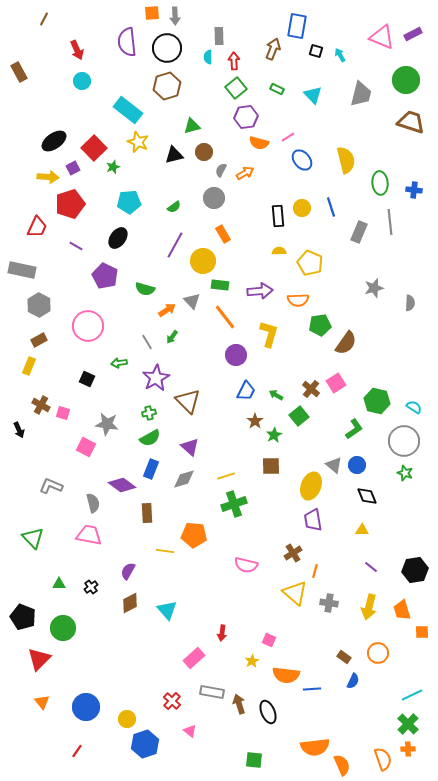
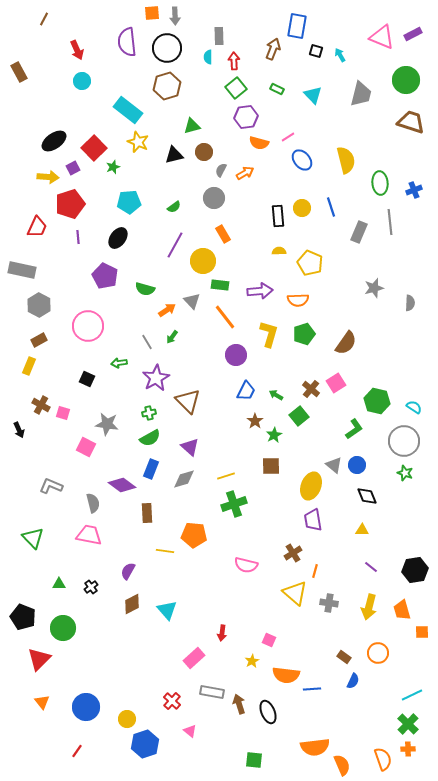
blue cross at (414, 190): rotated 28 degrees counterclockwise
purple line at (76, 246): moved 2 px right, 9 px up; rotated 56 degrees clockwise
green pentagon at (320, 325): moved 16 px left, 9 px down; rotated 10 degrees counterclockwise
brown diamond at (130, 603): moved 2 px right, 1 px down
